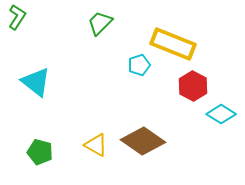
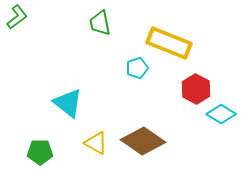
green L-shape: rotated 20 degrees clockwise
green trapezoid: rotated 56 degrees counterclockwise
yellow rectangle: moved 4 px left, 1 px up
cyan pentagon: moved 2 px left, 3 px down
cyan triangle: moved 32 px right, 21 px down
red hexagon: moved 3 px right, 3 px down
yellow triangle: moved 2 px up
green pentagon: rotated 15 degrees counterclockwise
